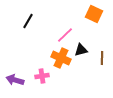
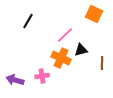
brown line: moved 5 px down
